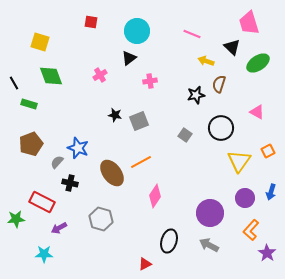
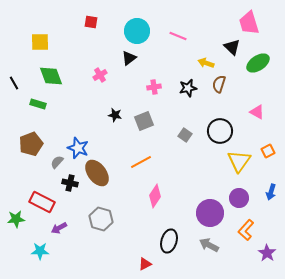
pink line at (192, 34): moved 14 px left, 2 px down
yellow square at (40, 42): rotated 18 degrees counterclockwise
yellow arrow at (206, 61): moved 2 px down
pink cross at (150, 81): moved 4 px right, 6 px down
black star at (196, 95): moved 8 px left, 7 px up
green rectangle at (29, 104): moved 9 px right
gray square at (139, 121): moved 5 px right
black circle at (221, 128): moved 1 px left, 3 px down
brown ellipse at (112, 173): moved 15 px left
purple circle at (245, 198): moved 6 px left
orange L-shape at (251, 230): moved 5 px left
cyan star at (44, 254): moved 4 px left, 3 px up
